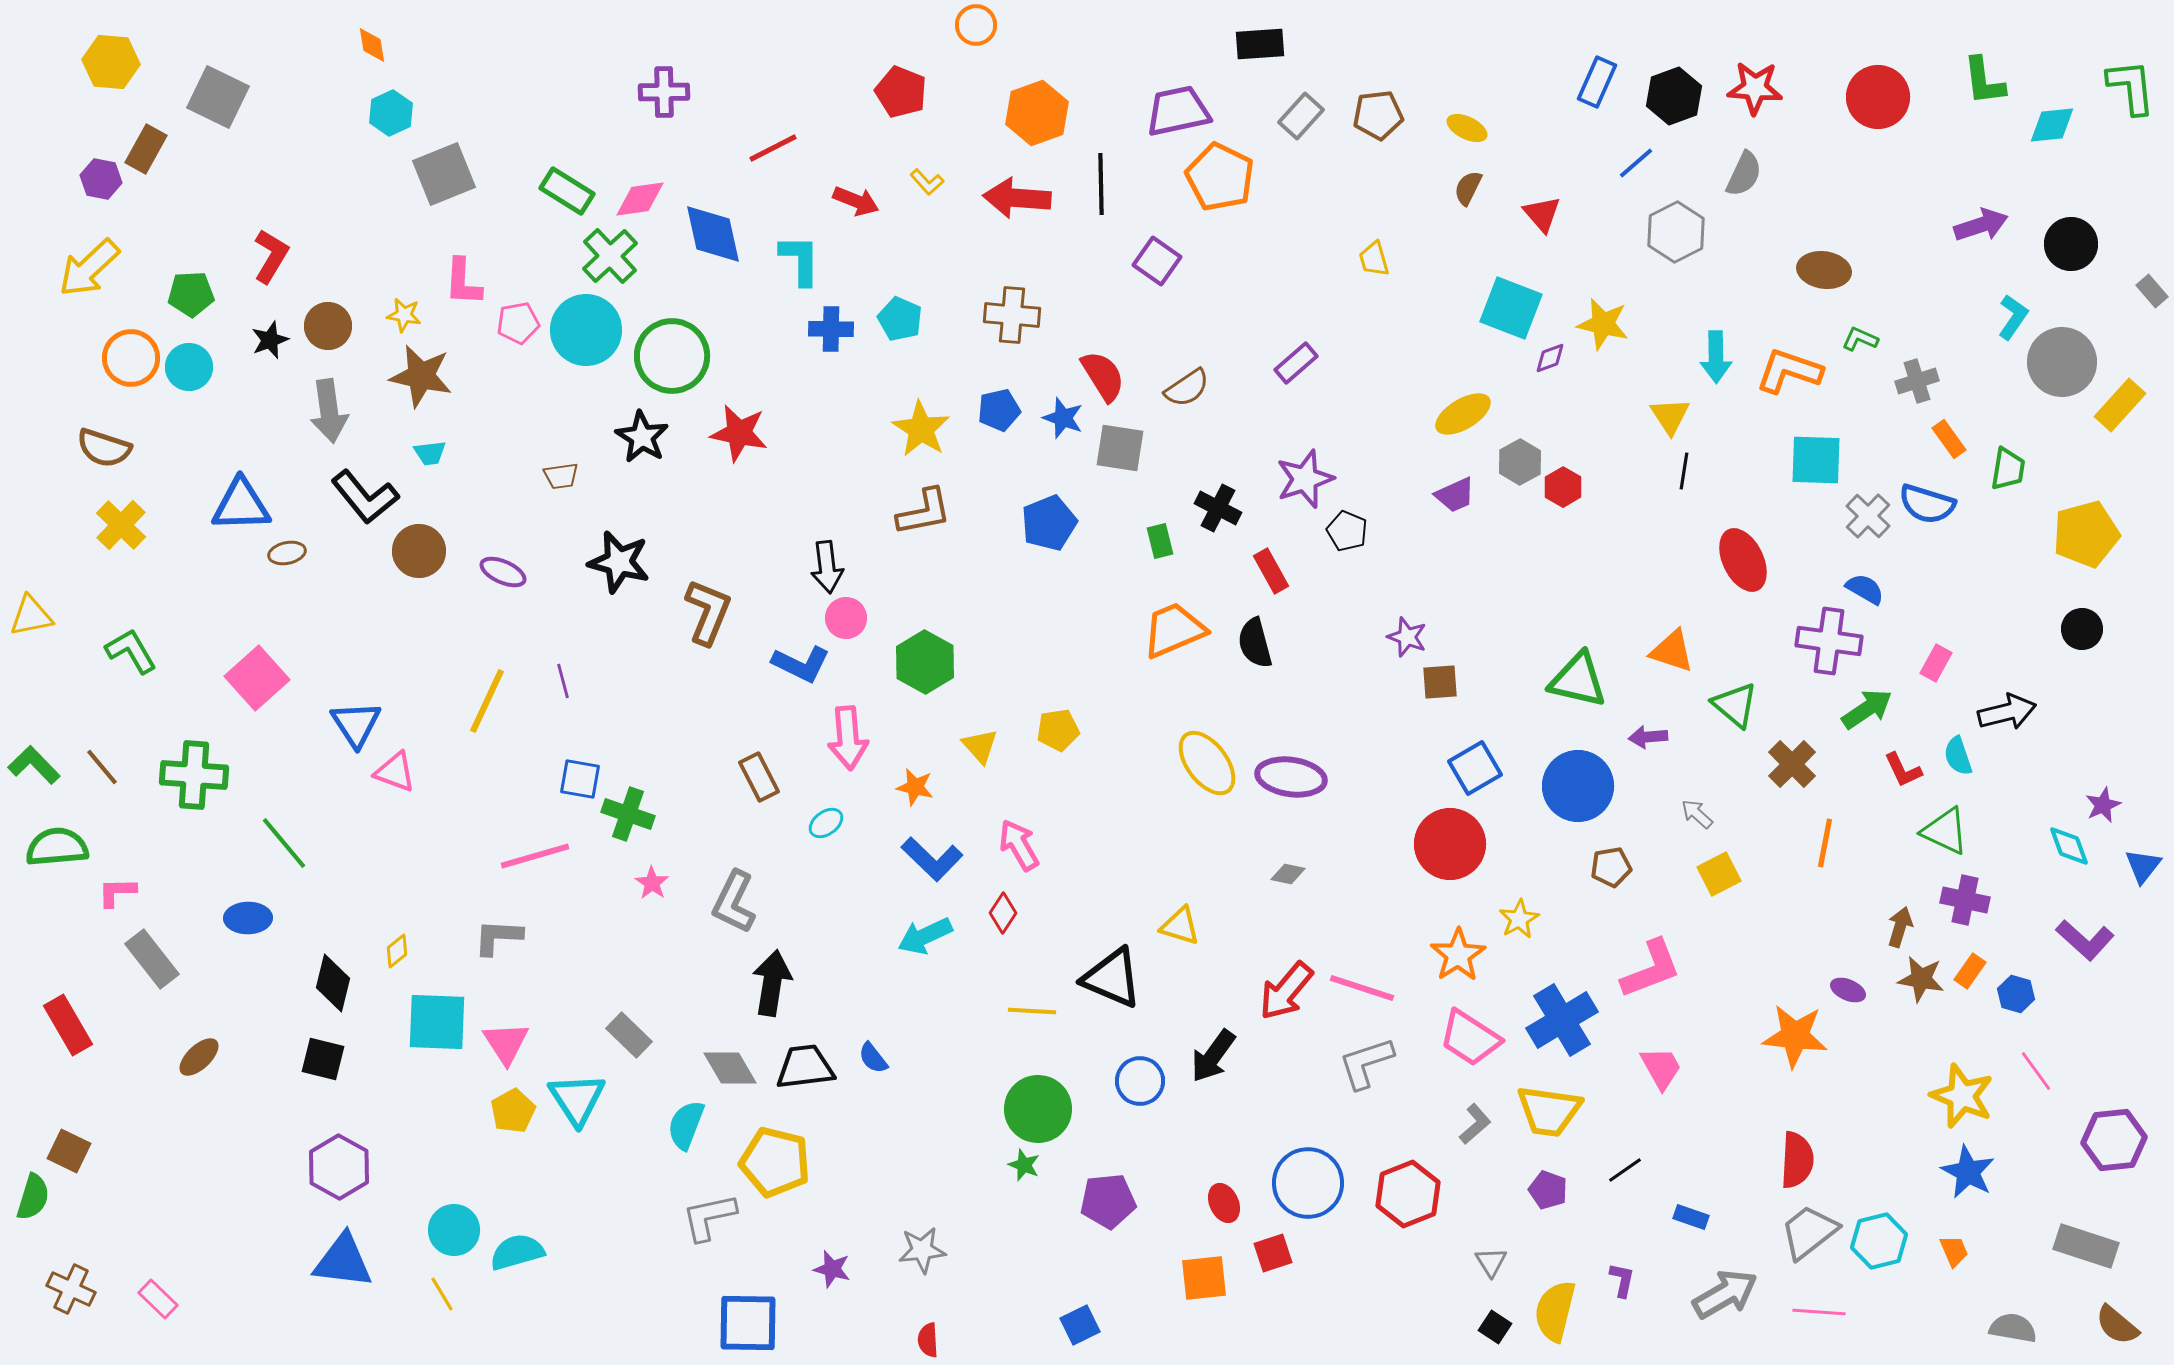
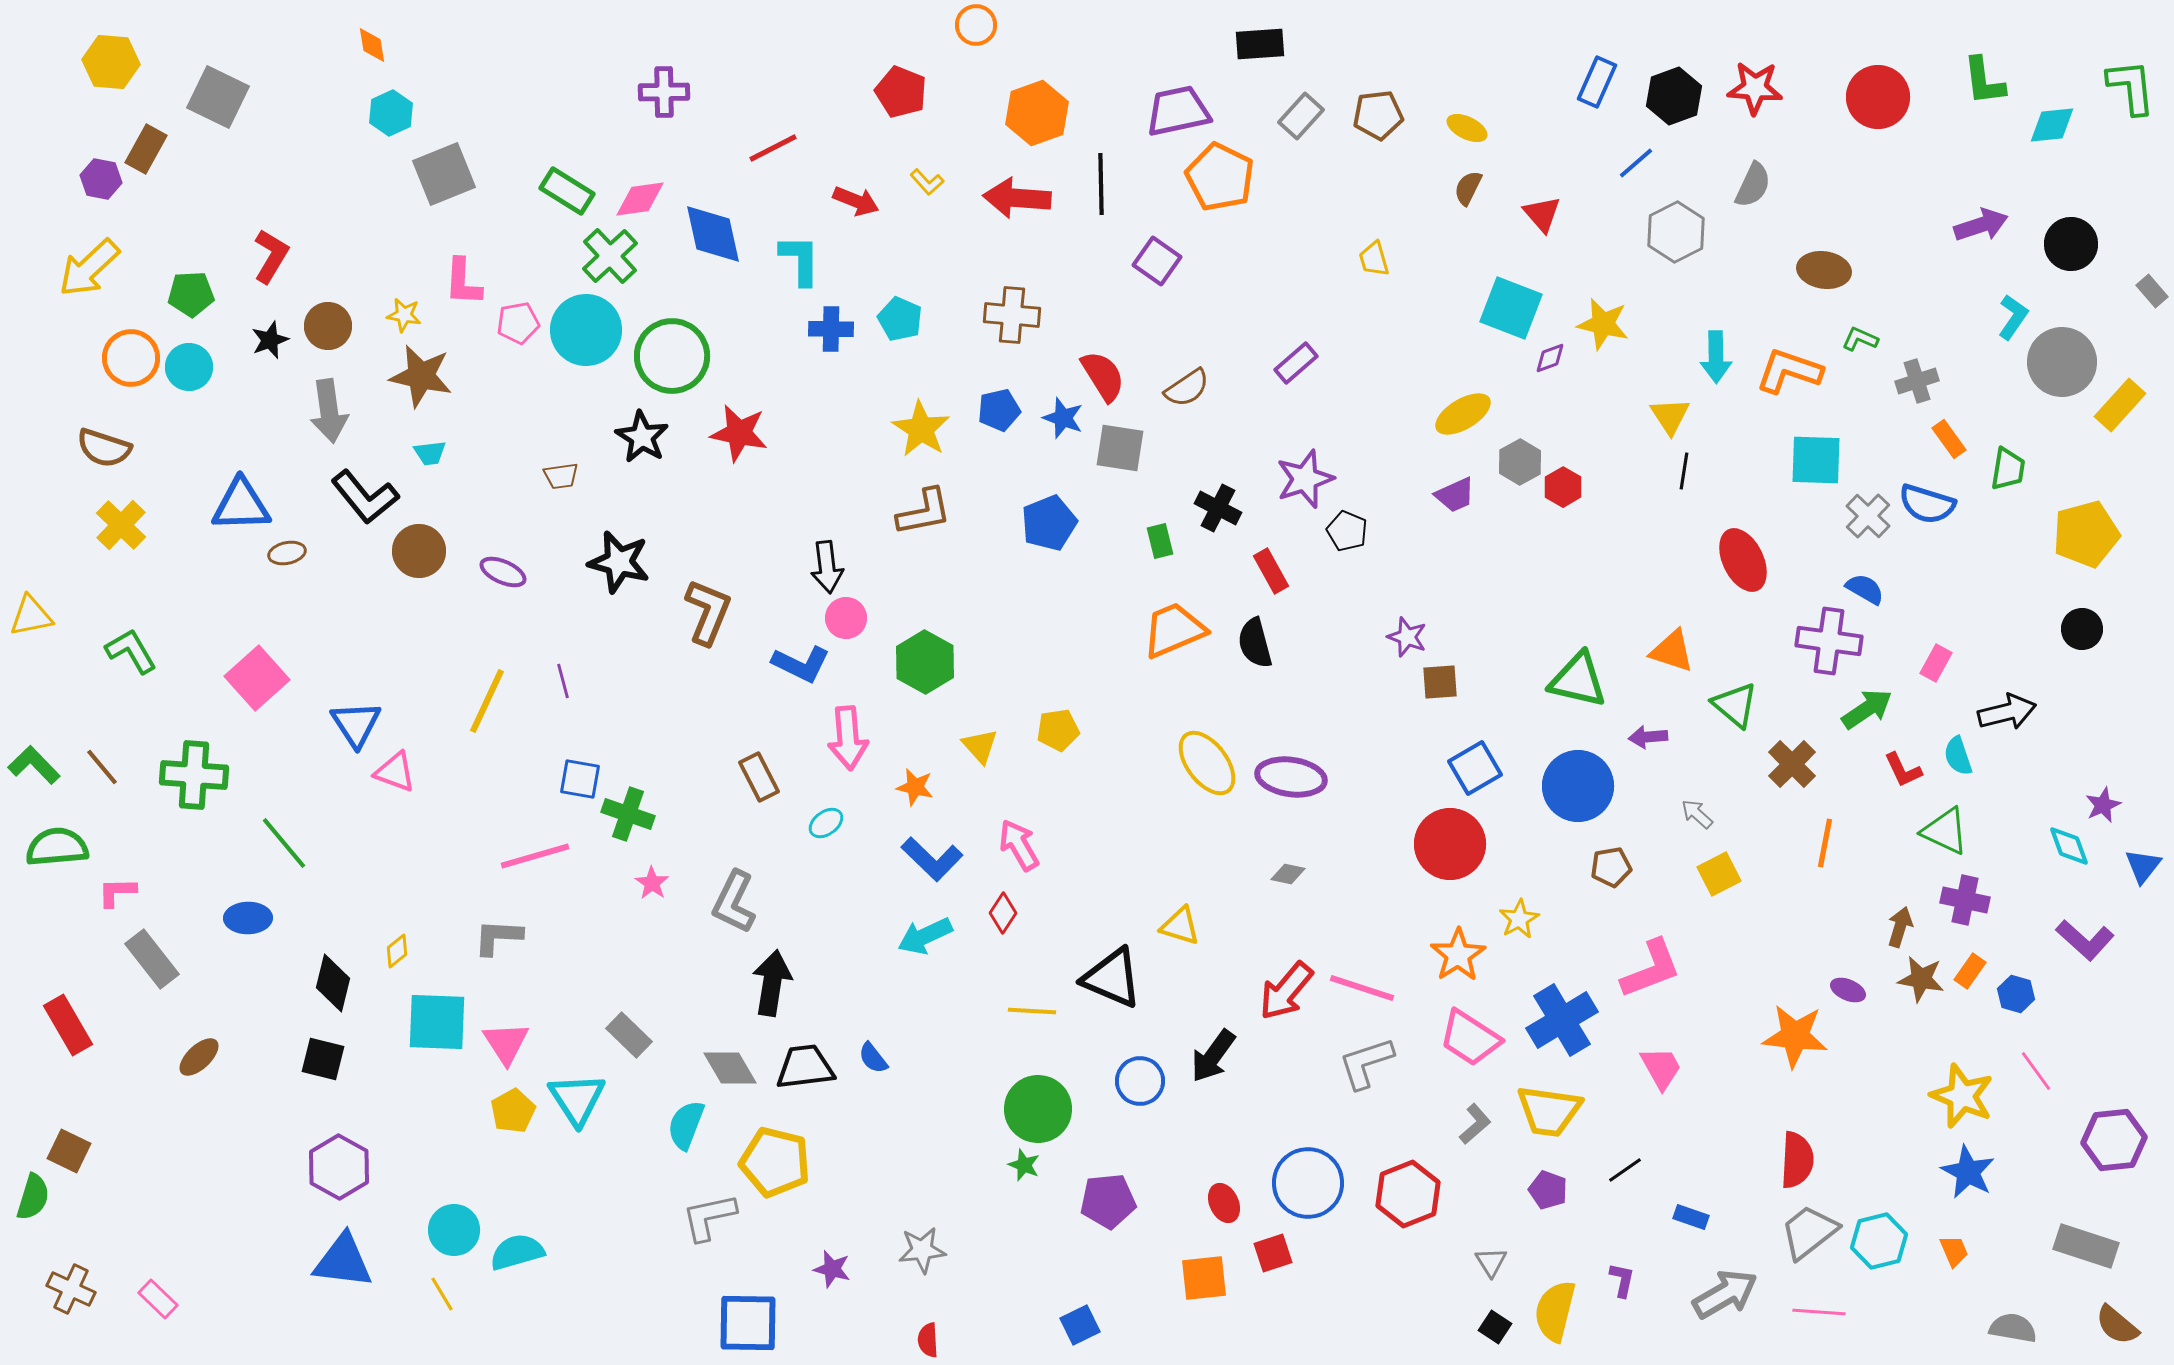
gray semicircle at (1744, 174): moved 9 px right, 11 px down
